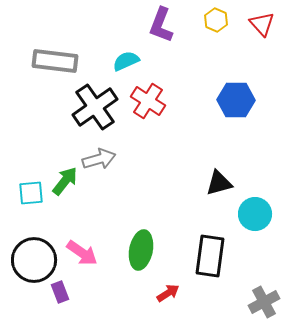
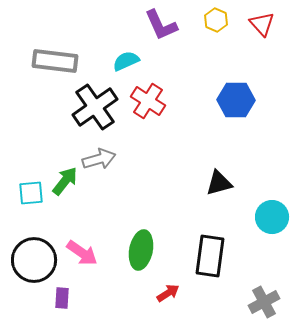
purple L-shape: rotated 45 degrees counterclockwise
cyan circle: moved 17 px right, 3 px down
purple rectangle: moved 2 px right, 6 px down; rotated 25 degrees clockwise
